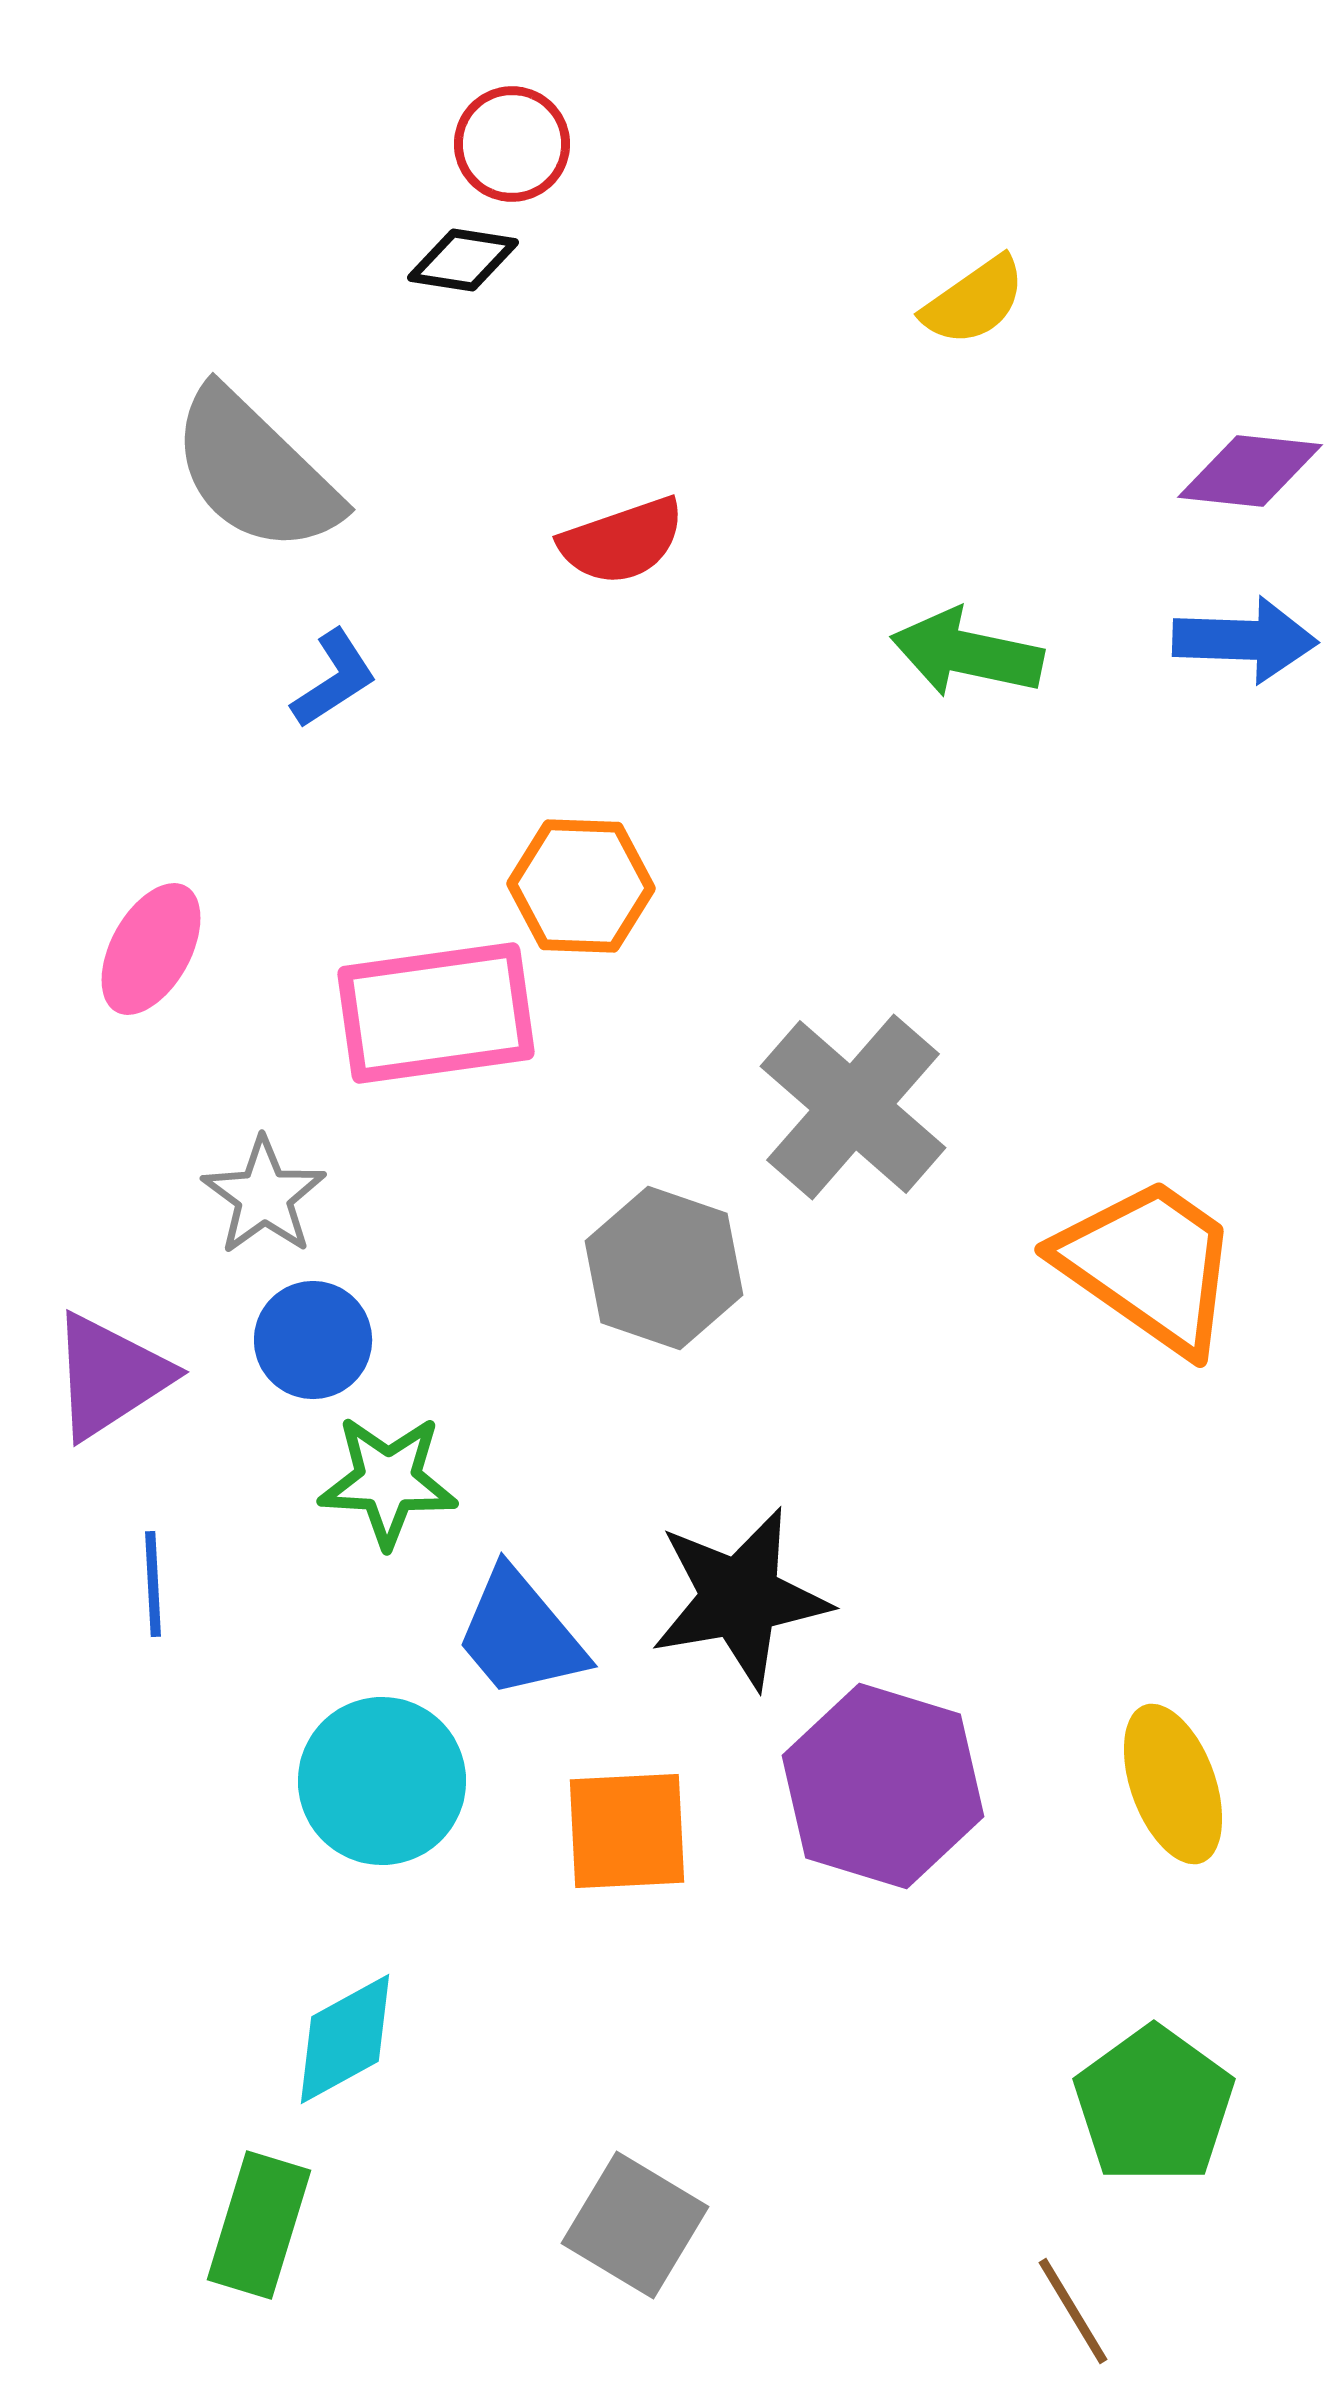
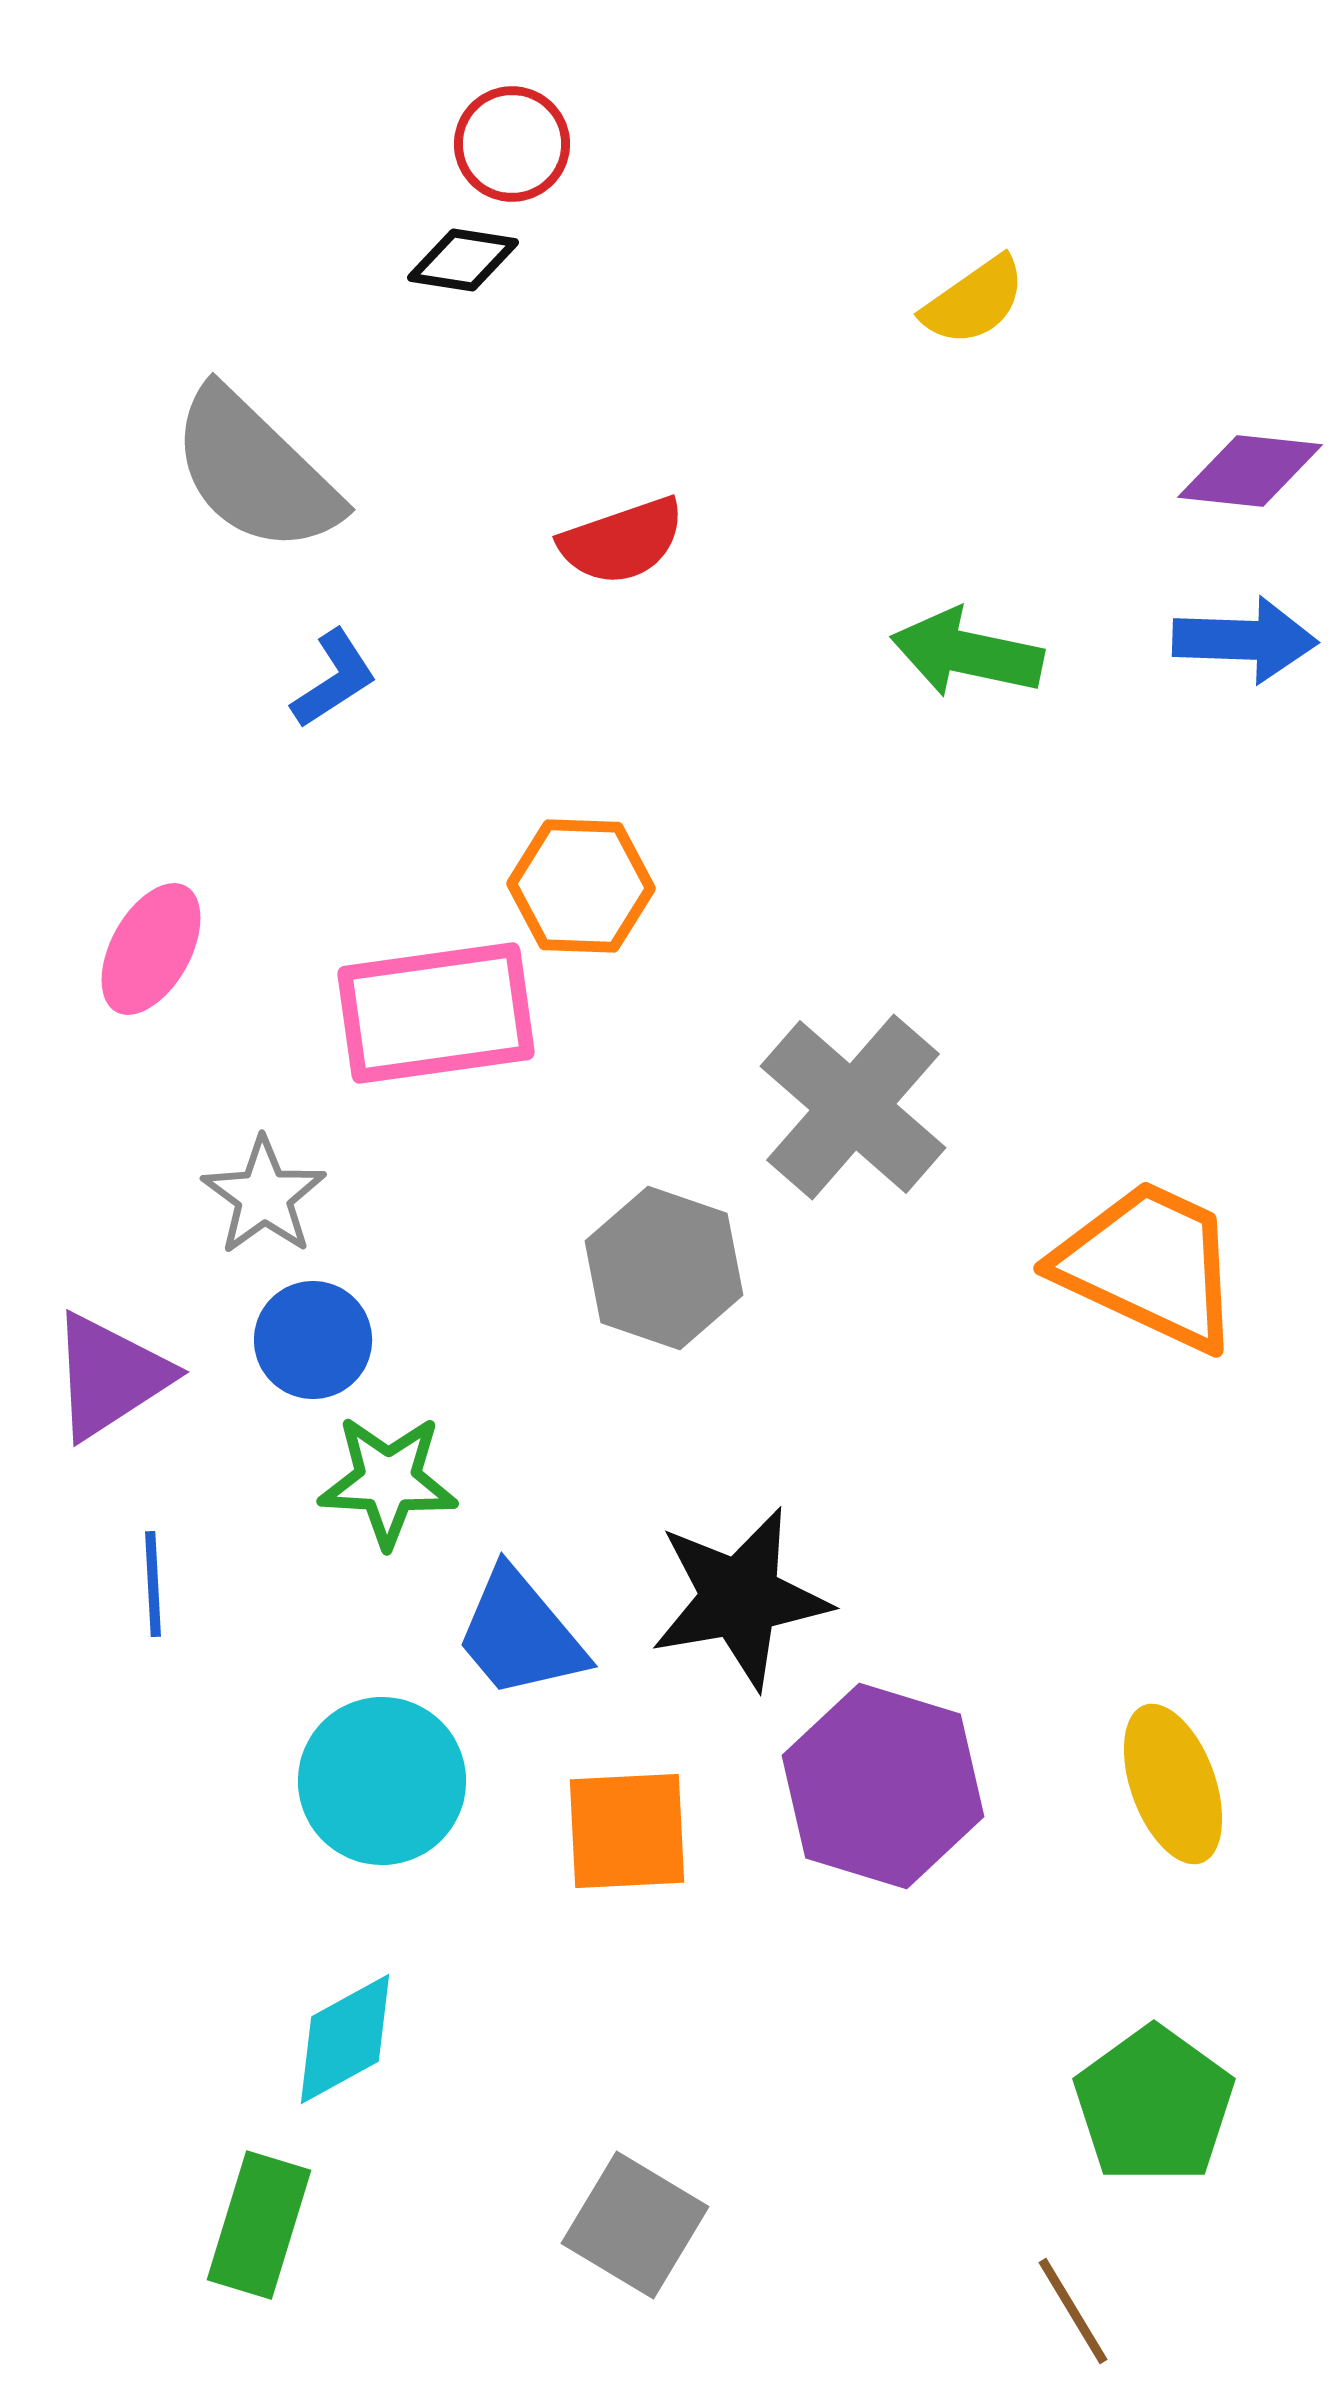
orange trapezoid: rotated 10 degrees counterclockwise
